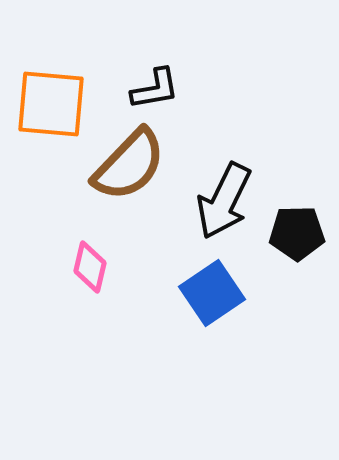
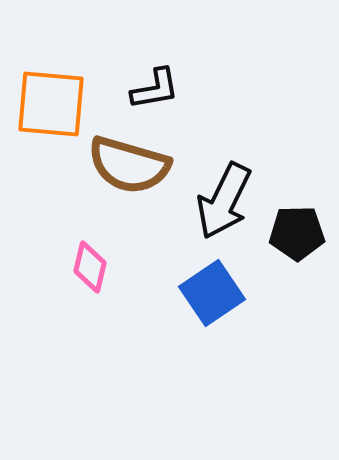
brown semicircle: rotated 62 degrees clockwise
